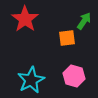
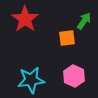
pink hexagon: rotated 10 degrees clockwise
cyan star: rotated 20 degrees clockwise
